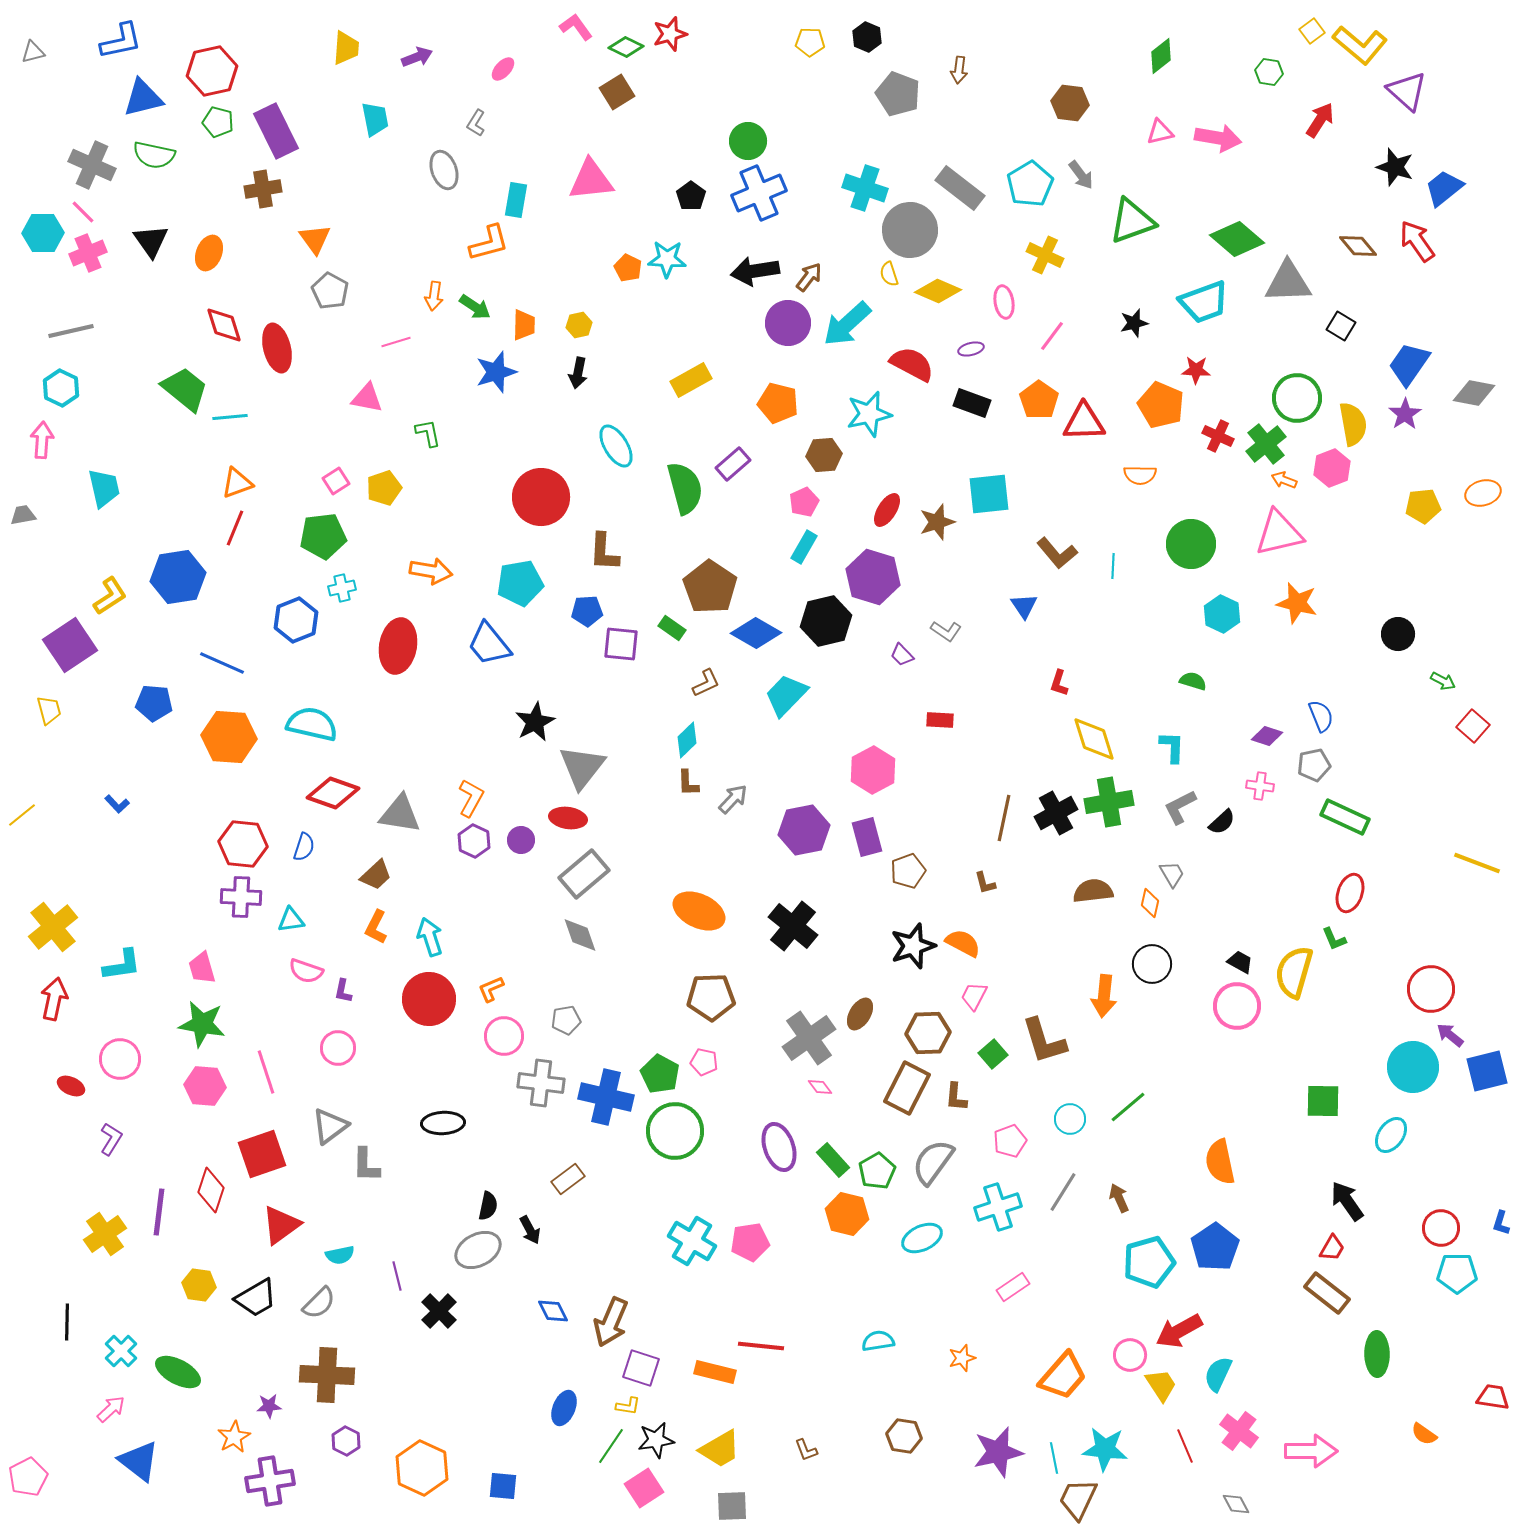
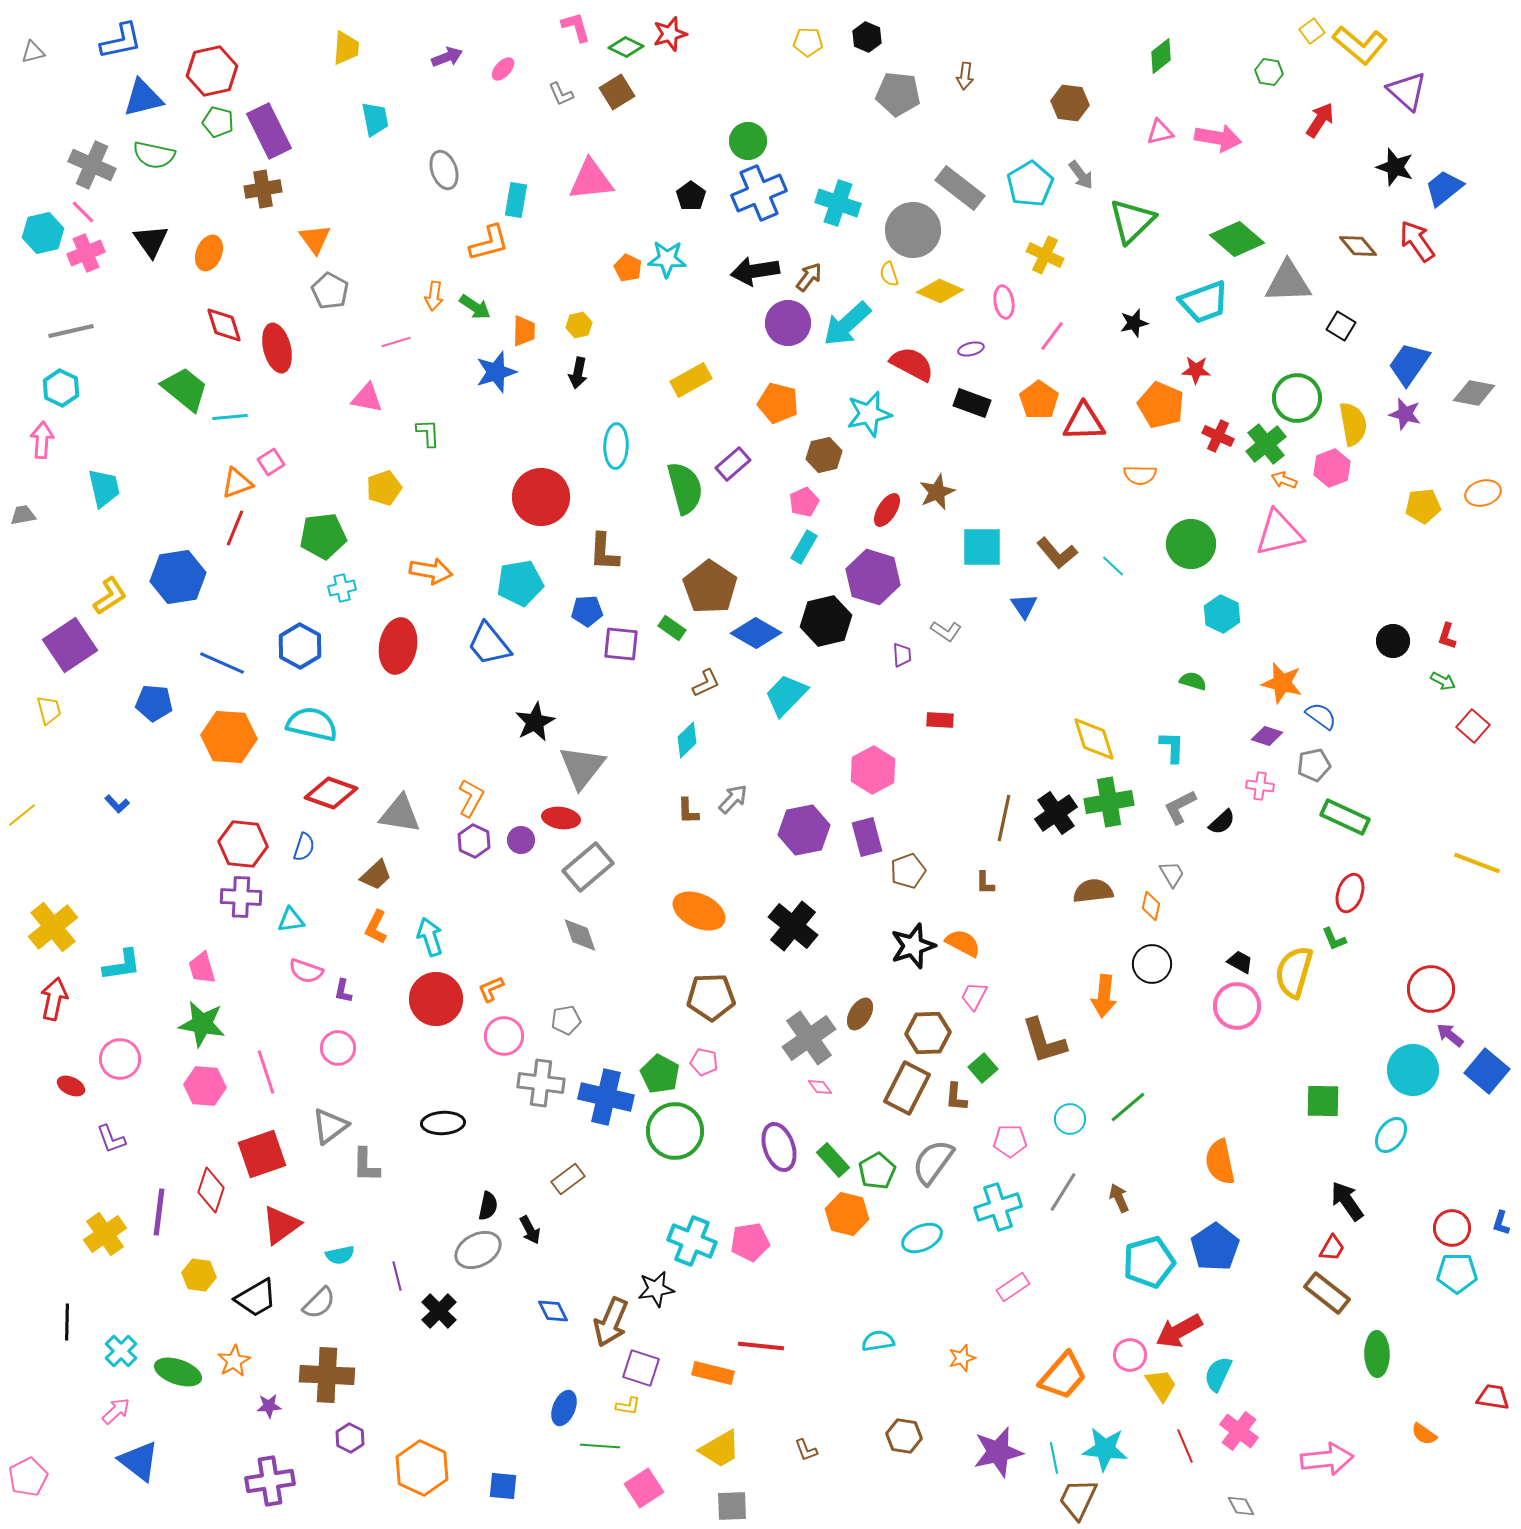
pink L-shape at (576, 27): rotated 20 degrees clockwise
yellow pentagon at (810, 42): moved 2 px left
purple arrow at (417, 57): moved 30 px right
brown arrow at (959, 70): moved 6 px right, 6 px down
gray pentagon at (898, 94): rotated 15 degrees counterclockwise
gray L-shape at (476, 123): moved 85 px right, 29 px up; rotated 56 degrees counterclockwise
purple rectangle at (276, 131): moved 7 px left
cyan cross at (865, 188): moved 27 px left, 15 px down
green triangle at (1132, 221): rotated 24 degrees counterclockwise
gray circle at (910, 230): moved 3 px right
cyan hexagon at (43, 233): rotated 12 degrees counterclockwise
pink cross at (88, 253): moved 2 px left
yellow diamond at (938, 291): moved 2 px right
orange trapezoid at (524, 325): moved 6 px down
purple star at (1405, 414): rotated 24 degrees counterclockwise
green L-shape at (428, 433): rotated 8 degrees clockwise
cyan ellipse at (616, 446): rotated 33 degrees clockwise
brown hexagon at (824, 455): rotated 8 degrees counterclockwise
pink square at (336, 481): moved 65 px left, 19 px up
cyan square at (989, 494): moved 7 px left, 53 px down; rotated 6 degrees clockwise
brown star at (937, 522): moved 30 px up; rotated 6 degrees counterclockwise
cyan line at (1113, 566): rotated 50 degrees counterclockwise
orange star at (1297, 603): moved 15 px left, 80 px down
blue hexagon at (296, 620): moved 4 px right, 26 px down; rotated 9 degrees counterclockwise
black circle at (1398, 634): moved 5 px left, 7 px down
purple trapezoid at (902, 655): rotated 140 degrees counterclockwise
red L-shape at (1059, 683): moved 388 px right, 47 px up
blue semicircle at (1321, 716): rotated 32 degrees counterclockwise
brown L-shape at (688, 783): moved 28 px down
red diamond at (333, 793): moved 2 px left
black cross at (1056, 813): rotated 6 degrees counterclockwise
red ellipse at (568, 818): moved 7 px left
gray rectangle at (584, 874): moved 4 px right, 7 px up
brown L-shape at (985, 883): rotated 15 degrees clockwise
orange diamond at (1150, 903): moved 1 px right, 3 px down
red circle at (429, 999): moved 7 px right
green square at (993, 1054): moved 10 px left, 14 px down
cyan circle at (1413, 1067): moved 3 px down
blue square at (1487, 1071): rotated 36 degrees counterclockwise
purple L-shape at (111, 1139): rotated 128 degrees clockwise
pink pentagon at (1010, 1141): rotated 20 degrees clockwise
red circle at (1441, 1228): moved 11 px right
cyan cross at (692, 1241): rotated 9 degrees counterclockwise
yellow hexagon at (199, 1285): moved 10 px up
green ellipse at (178, 1372): rotated 9 degrees counterclockwise
orange rectangle at (715, 1372): moved 2 px left, 1 px down
pink arrow at (111, 1409): moved 5 px right, 2 px down
orange star at (234, 1437): moved 76 px up
black star at (656, 1440): moved 151 px up
purple hexagon at (346, 1441): moved 4 px right, 3 px up
green line at (611, 1446): moved 11 px left; rotated 60 degrees clockwise
pink arrow at (1311, 1451): moved 16 px right, 8 px down; rotated 6 degrees counterclockwise
gray diamond at (1236, 1504): moved 5 px right, 2 px down
